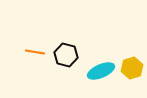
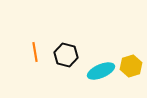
orange line: rotated 72 degrees clockwise
yellow hexagon: moved 1 px left, 2 px up
